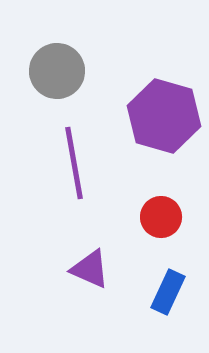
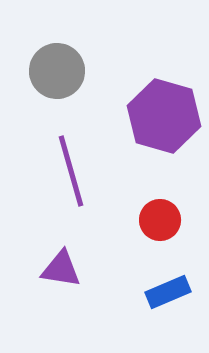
purple line: moved 3 px left, 8 px down; rotated 6 degrees counterclockwise
red circle: moved 1 px left, 3 px down
purple triangle: moved 29 px left; rotated 15 degrees counterclockwise
blue rectangle: rotated 42 degrees clockwise
